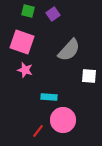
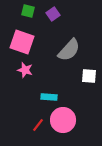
red line: moved 6 px up
